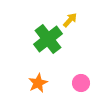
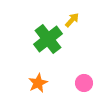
yellow arrow: moved 2 px right
pink circle: moved 3 px right
